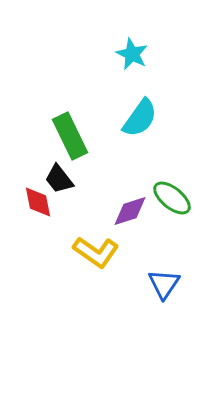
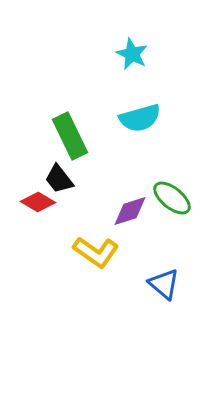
cyan semicircle: rotated 39 degrees clockwise
red diamond: rotated 48 degrees counterclockwise
blue triangle: rotated 24 degrees counterclockwise
